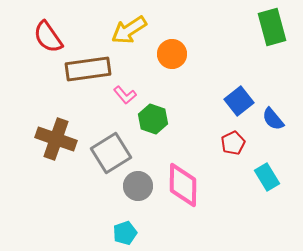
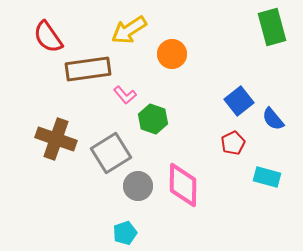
cyan rectangle: rotated 44 degrees counterclockwise
